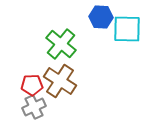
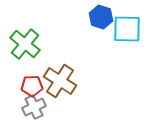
blue hexagon: rotated 15 degrees clockwise
green cross: moved 36 px left
red pentagon: moved 1 px down
